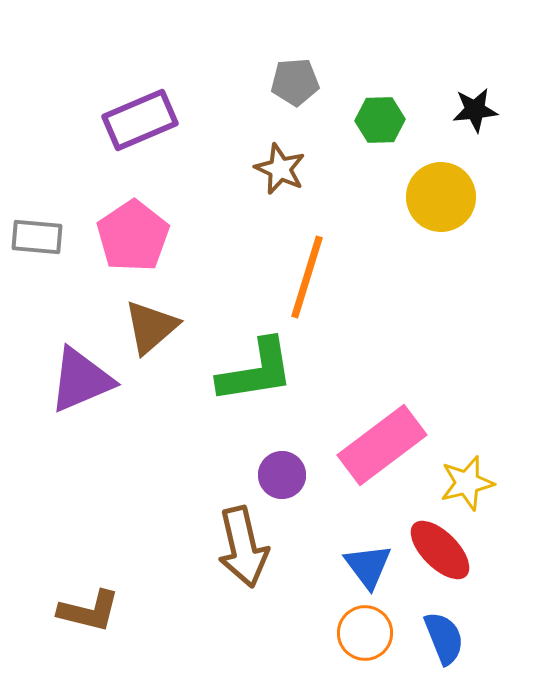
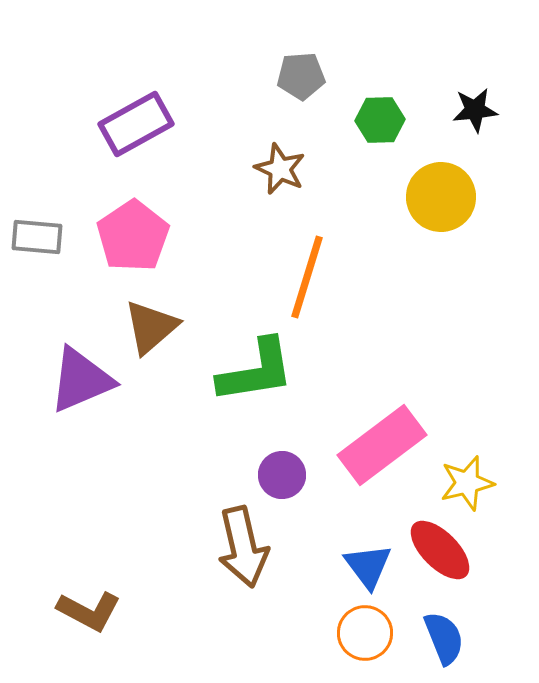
gray pentagon: moved 6 px right, 6 px up
purple rectangle: moved 4 px left, 4 px down; rotated 6 degrees counterclockwise
brown L-shape: rotated 14 degrees clockwise
